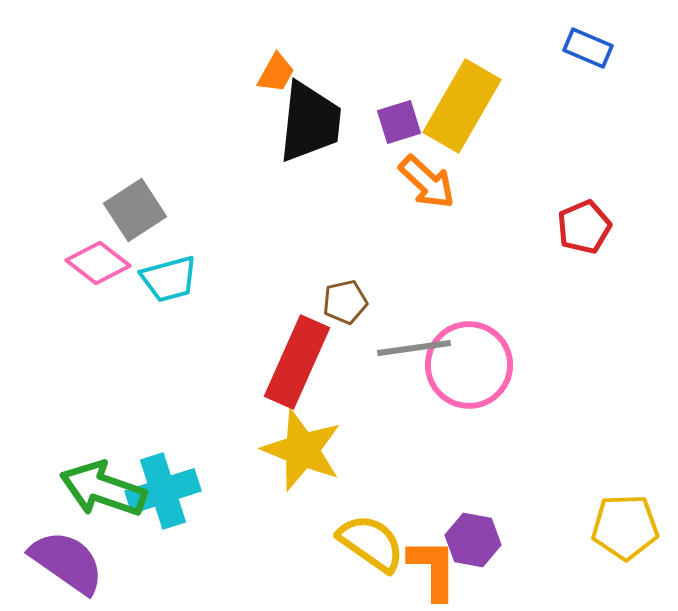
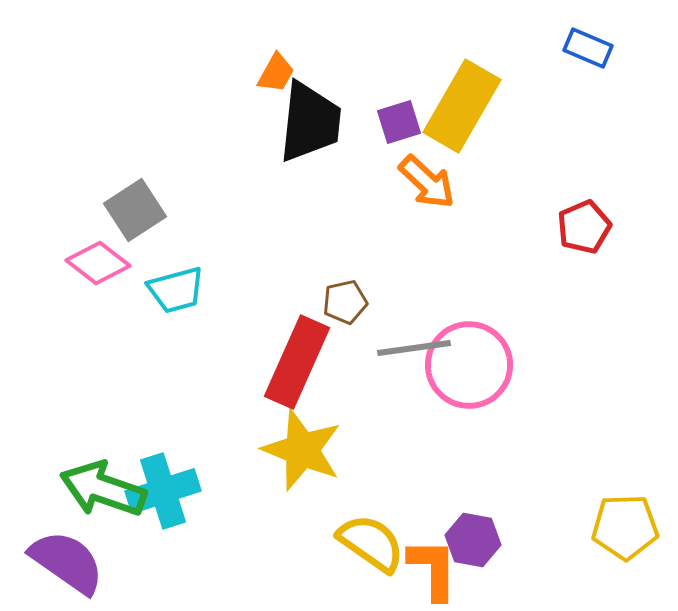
cyan trapezoid: moved 7 px right, 11 px down
